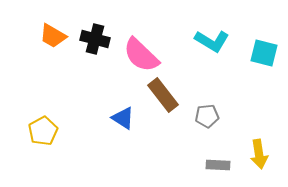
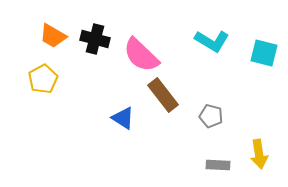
gray pentagon: moved 4 px right; rotated 20 degrees clockwise
yellow pentagon: moved 52 px up
